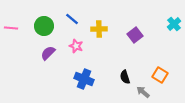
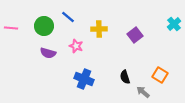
blue line: moved 4 px left, 2 px up
purple semicircle: rotated 119 degrees counterclockwise
